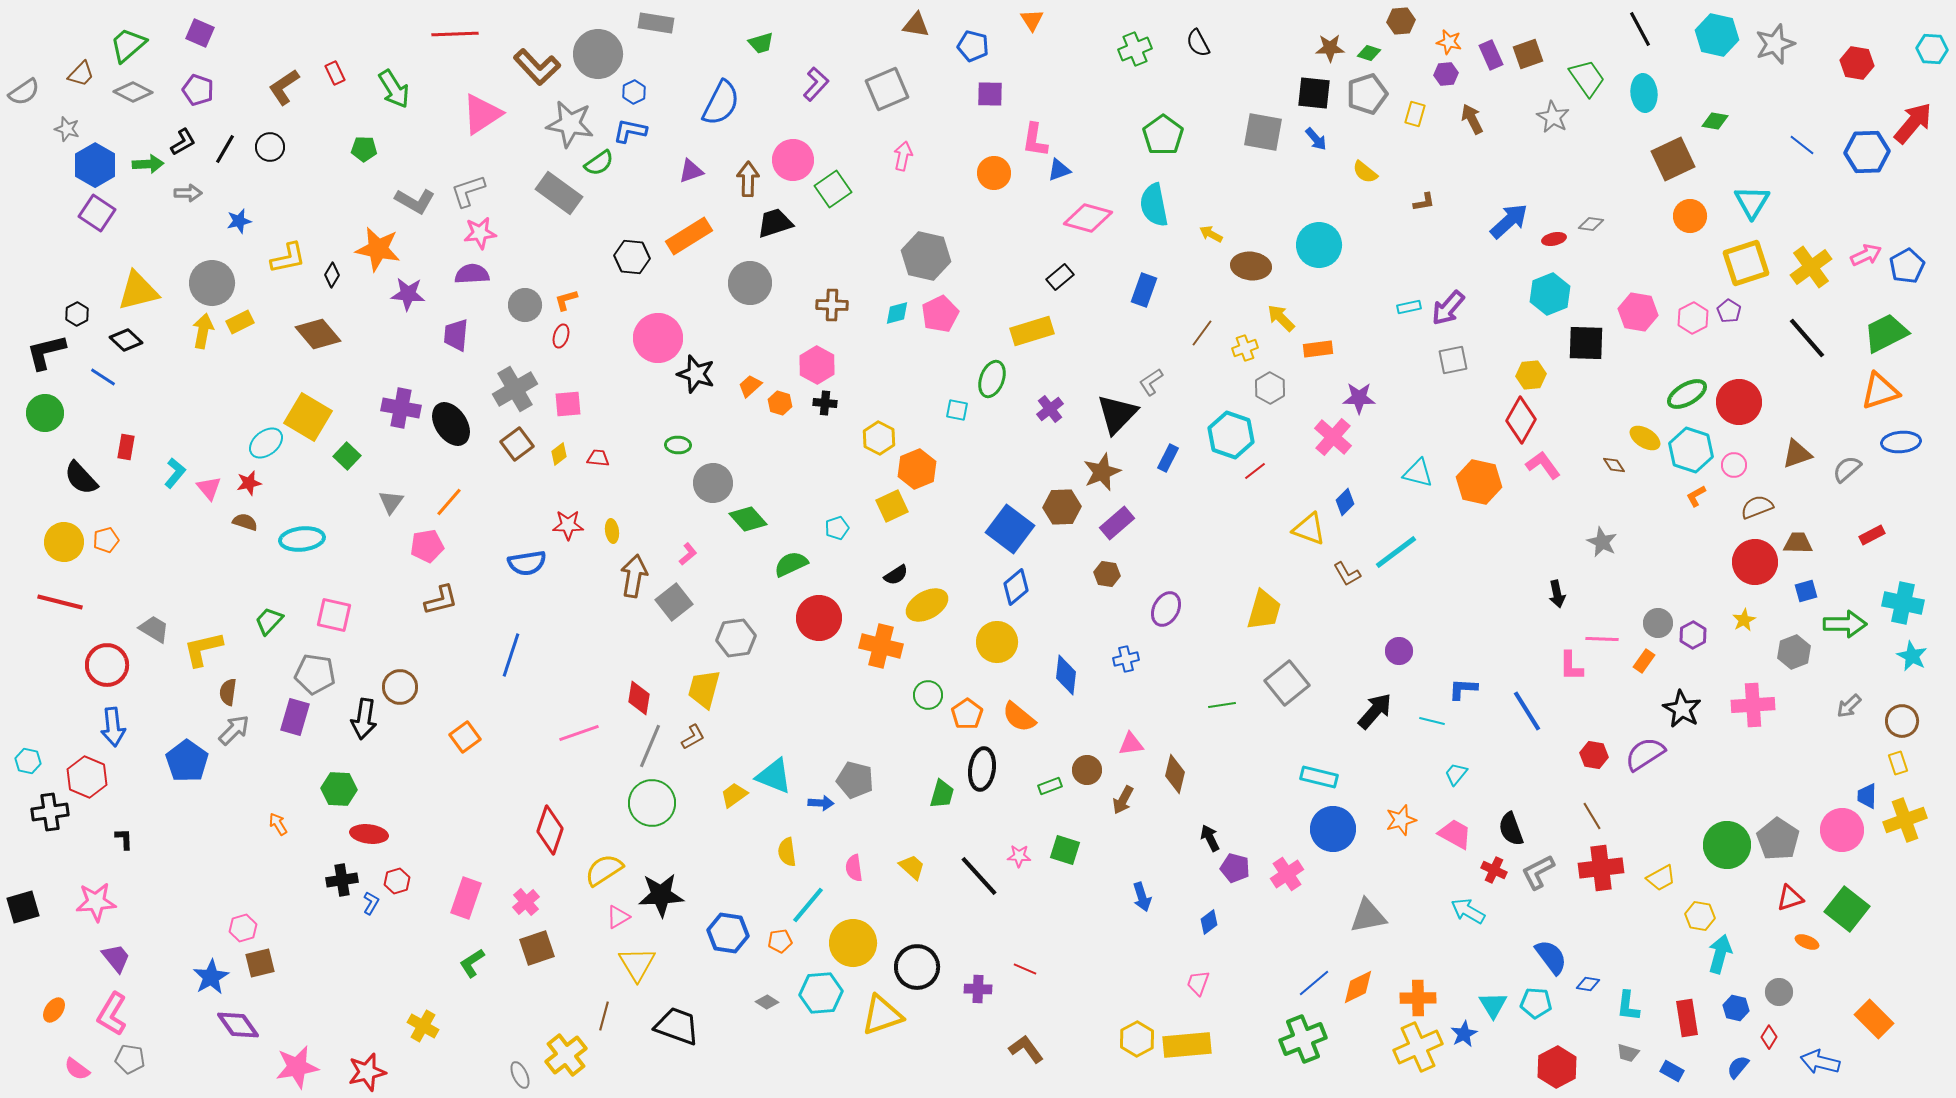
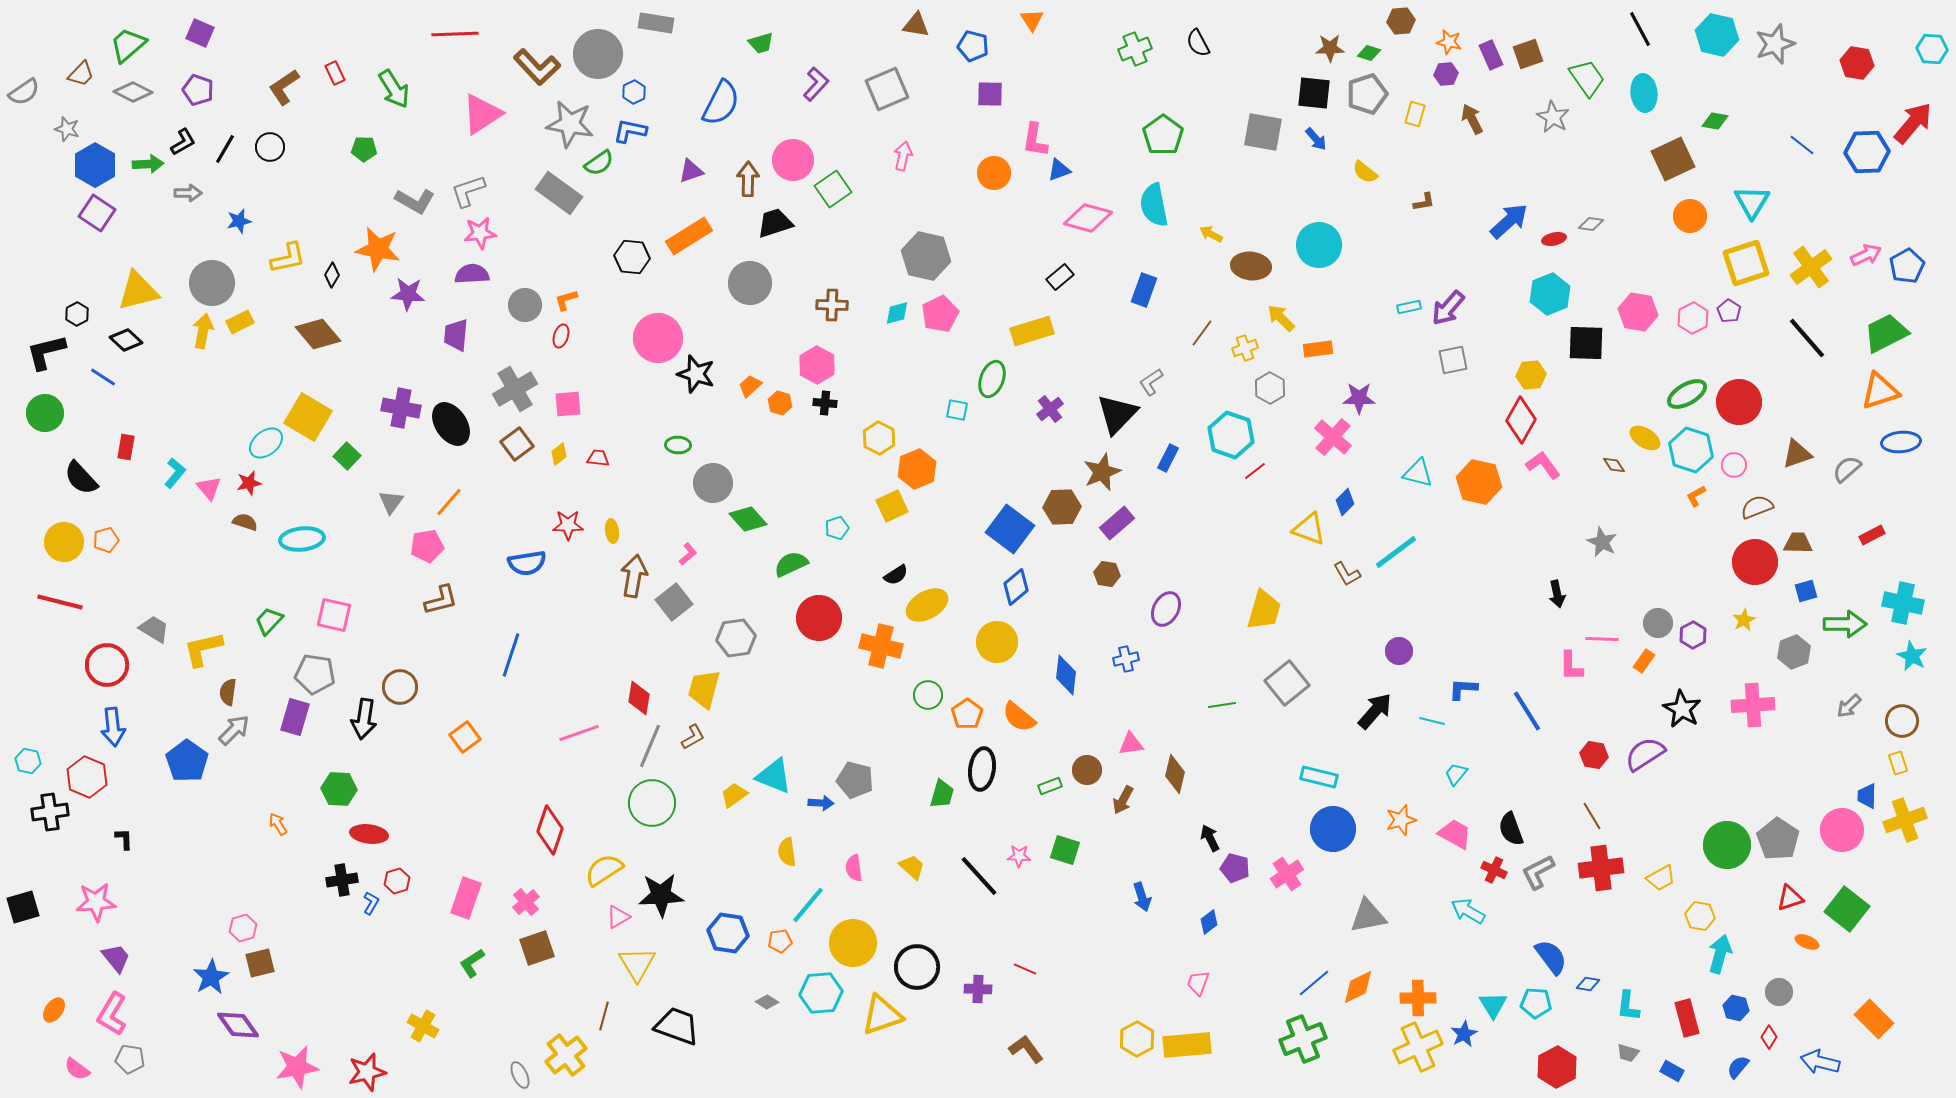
red rectangle at (1687, 1018): rotated 6 degrees counterclockwise
